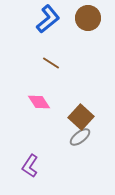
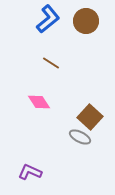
brown circle: moved 2 px left, 3 px down
brown square: moved 9 px right
gray ellipse: rotated 65 degrees clockwise
purple L-shape: moved 6 px down; rotated 80 degrees clockwise
